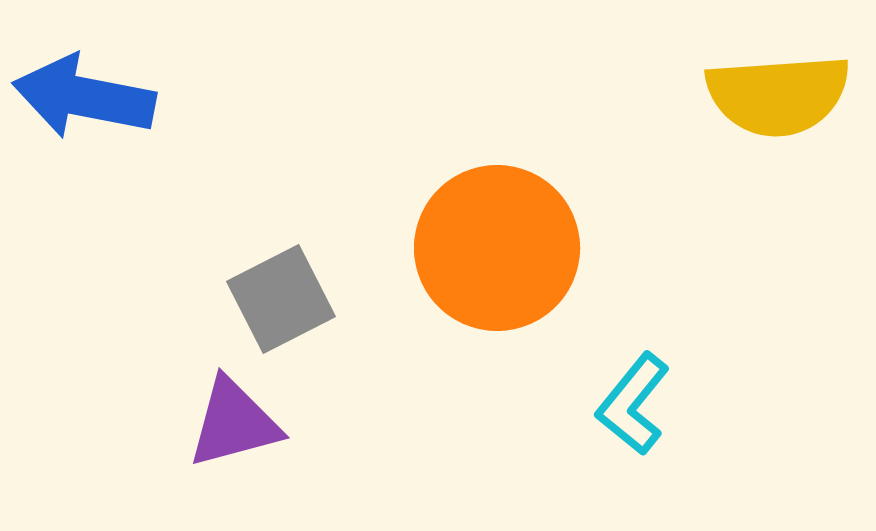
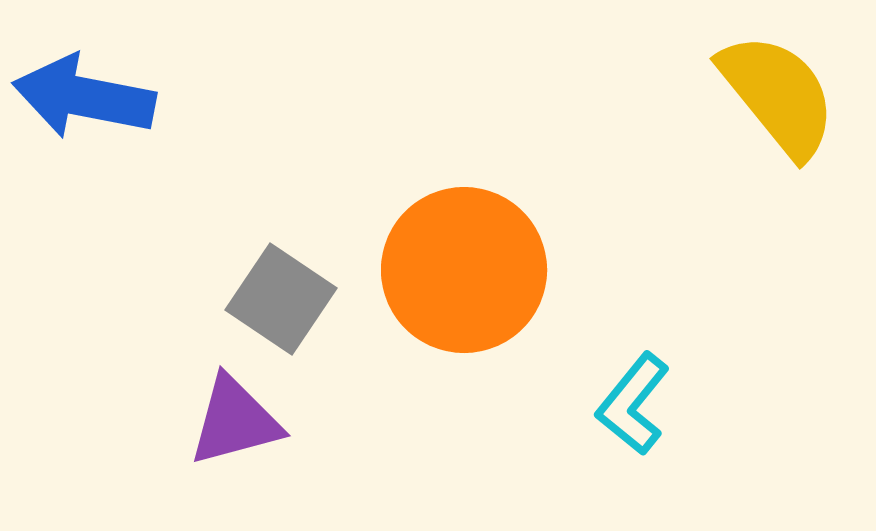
yellow semicircle: rotated 125 degrees counterclockwise
orange circle: moved 33 px left, 22 px down
gray square: rotated 29 degrees counterclockwise
purple triangle: moved 1 px right, 2 px up
